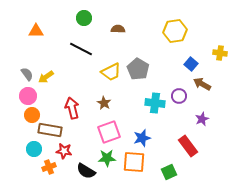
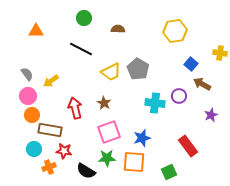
yellow arrow: moved 5 px right, 4 px down
red arrow: moved 3 px right
purple star: moved 9 px right, 4 px up
